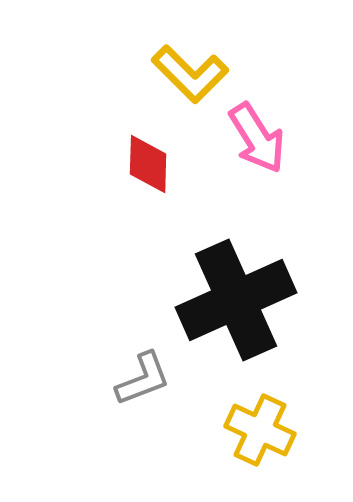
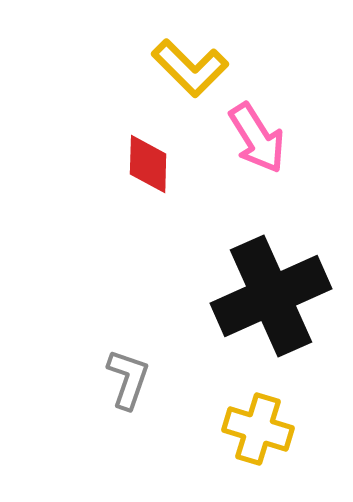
yellow L-shape: moved 6 px up
black cross: moved 35 px right, 4 px up
gray L-shape: moved 15 px left; rotated 50 degrees counterclockwise
yellow cross: moved 2 px left, 1 px up; rotated 8 degrees counterclockwise
